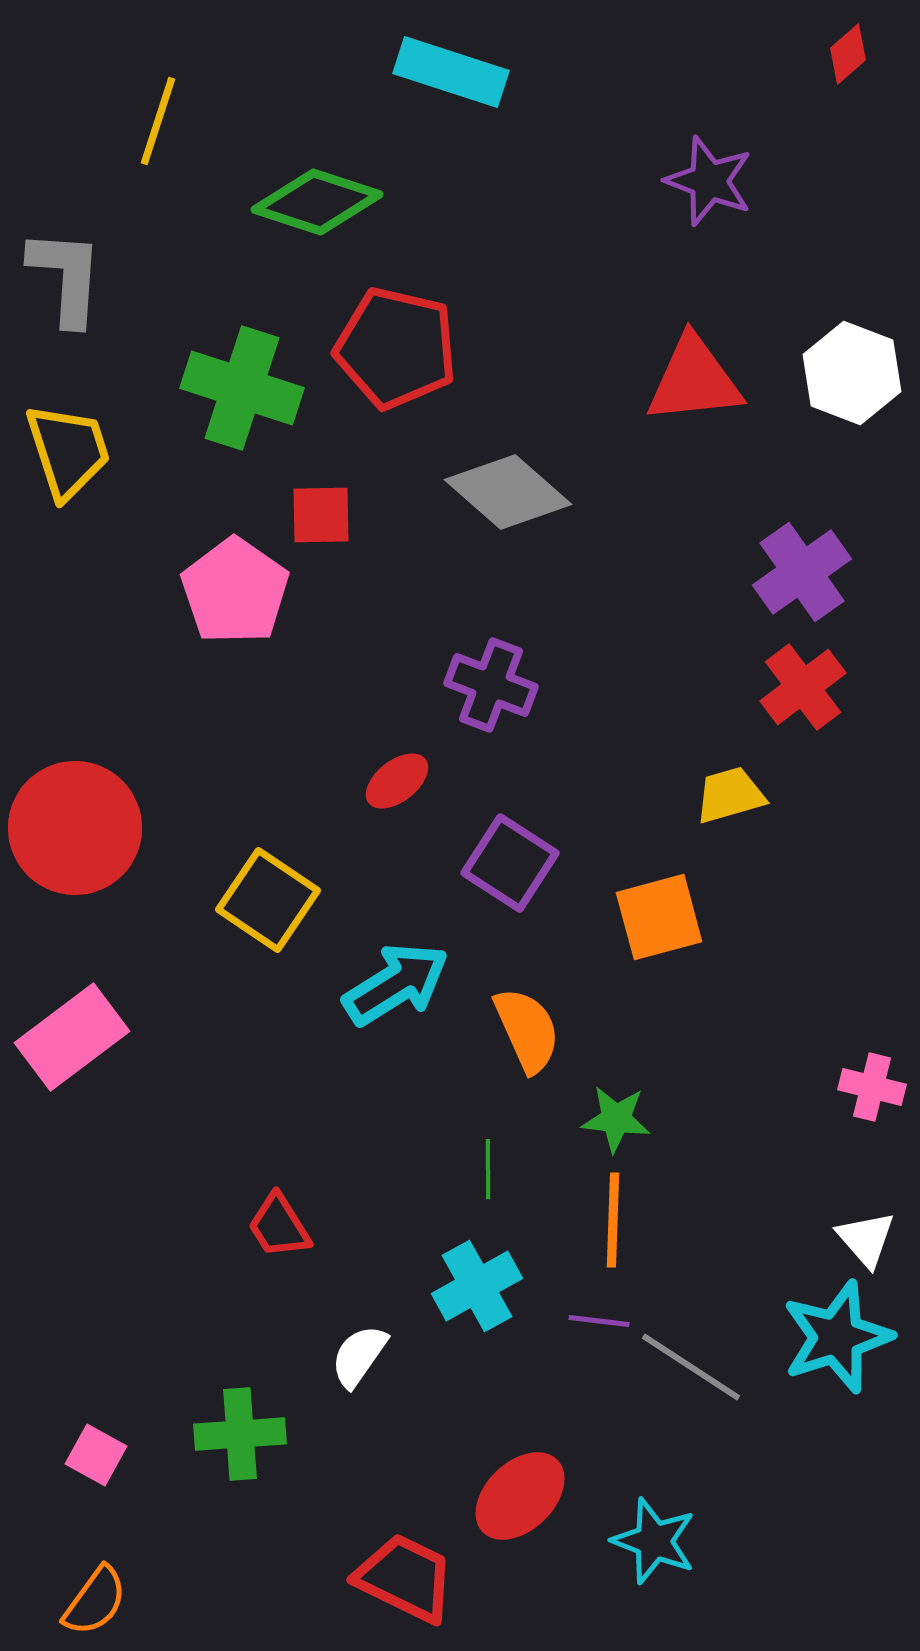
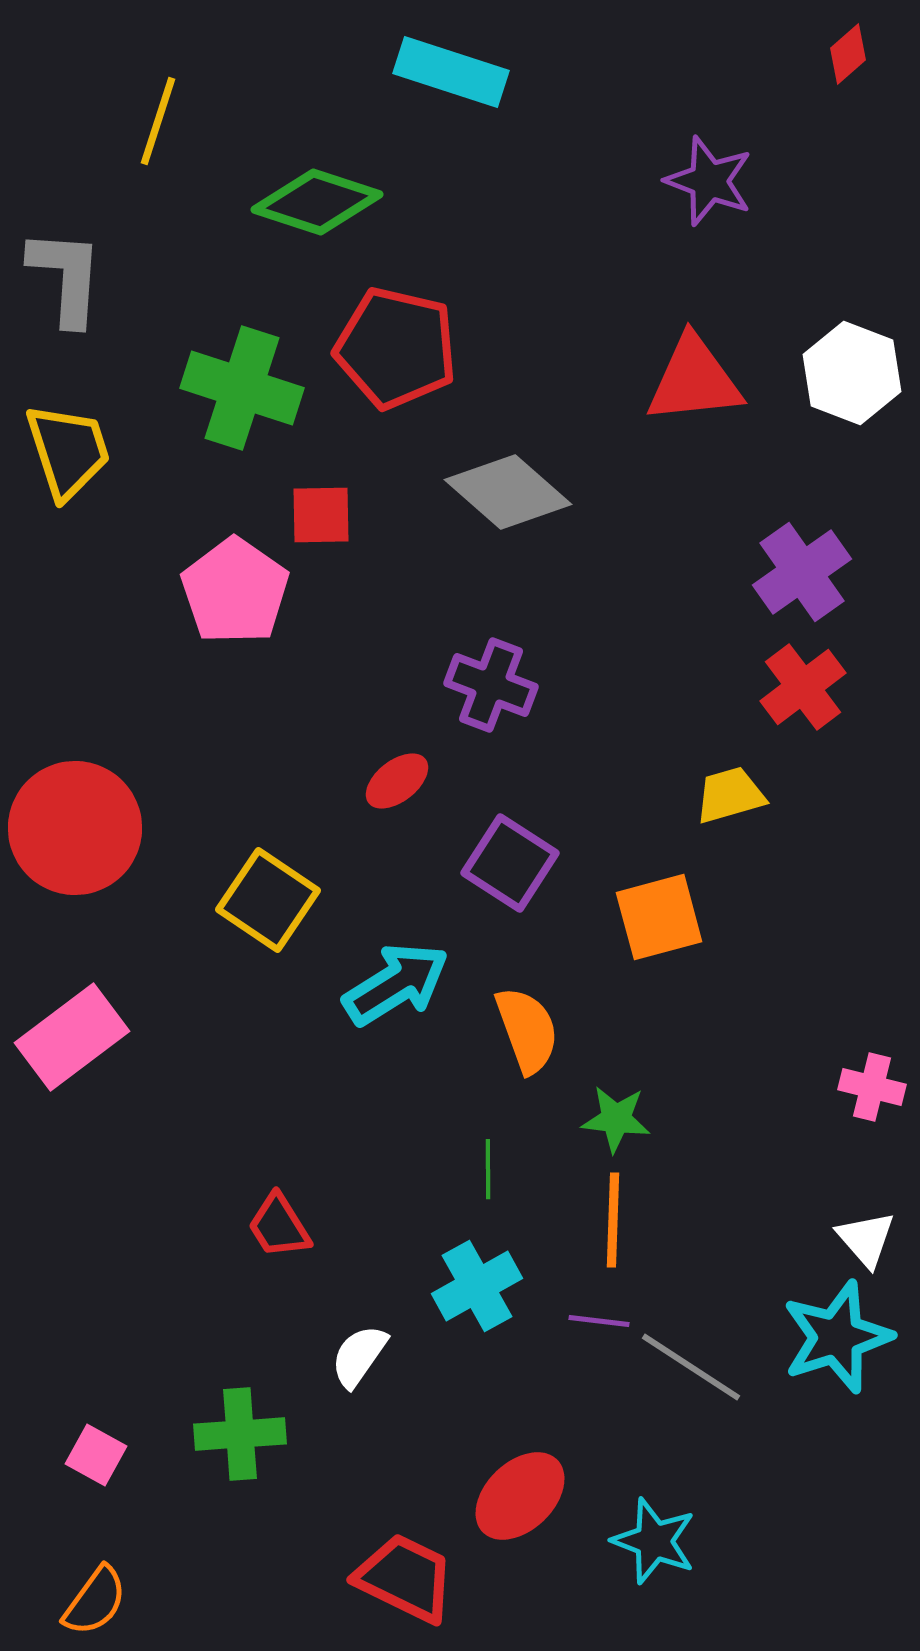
orange semicircle at (527, 1030): rotated 4 degrees clockwise
